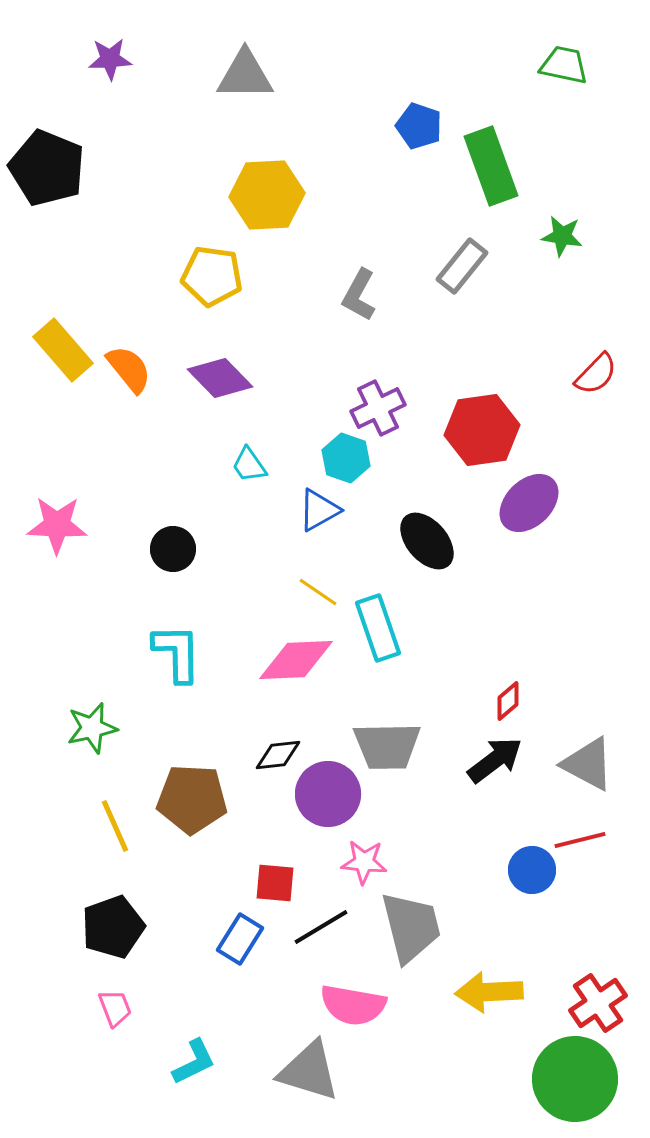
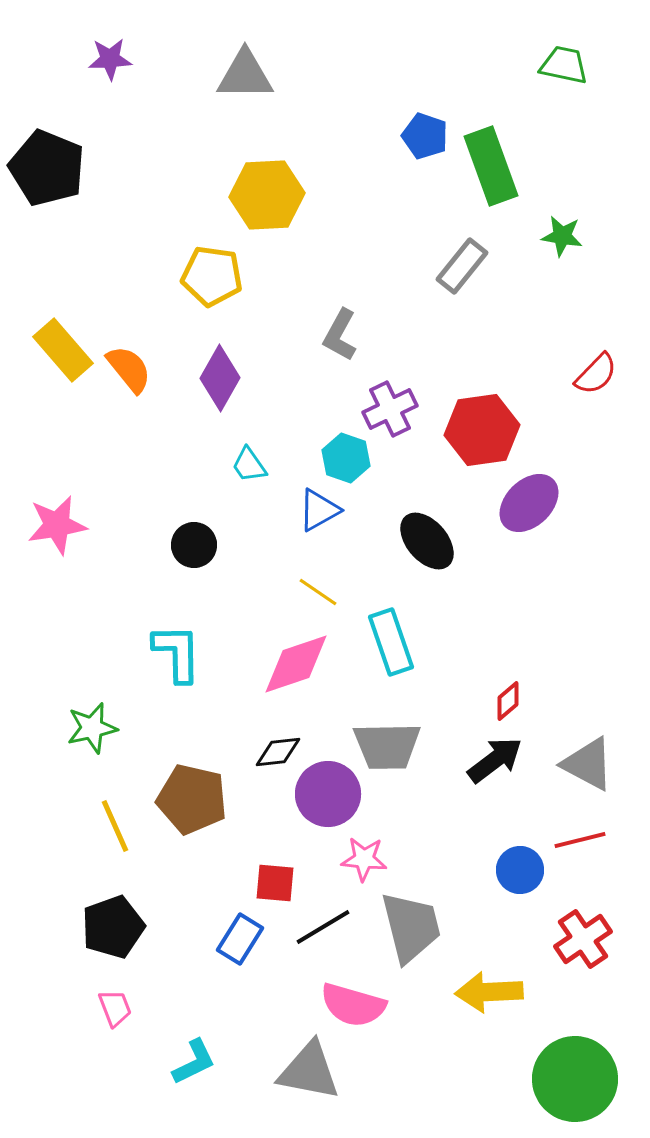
blue pentagon at (419, 126): moved 6 px right, 10 px down
gray L-shape at (359, 295): moved 19 px left, 40 px down
purple diamond at (220, 378): rotated 74 degrees clockwise
purple cross at (378, 408): moved 12 px right, 1 px down
pink star at (57, 525): rotated 12 degrees counterclockwise
black circle at (173, 549): moved 21 px right, 4 px up
cyan rectangle at (378, 628): moved 13 px right, 14 px down
pink diamond at (296, 660): moved 4 px down; rotated 16 degrees counterclockwise
black diamond at (278, 755): moved 3 px up
brown pentagon at (192, 799): rotated 10 degrees clockwise
pink star at (364, 862): moved 3 px up
blue circle at (532, 870): moved 12 px left
black line at (321, 927): moved 2 px right
red cross at (598, 1003): moved 15 px left, 64 px up
pink semicircle at (353, 1005): rotated 6 degrees clockwise
gray triangle at (309, 1071): rotated 6 degrees counterclockwise
